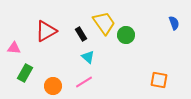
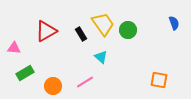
yellow trapezoid: moved 1 px left, 1 px down
green circle: moved 2 px right, 5 px up
cyan triangle: moved 13 px right
green rectangle: rotated 30 degrees clockwise
pink line: moved 1 px right
